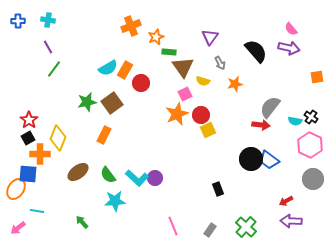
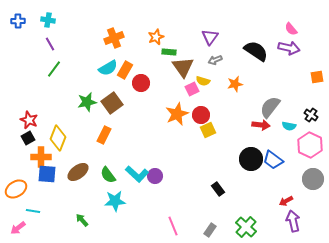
orange cross at (131, 26): moved 17 px left, 12 px down
purple line at (48, 47): moved 2 px right, 3 px up
black semicircle at (256, 51): rotated 15 degrees counterclockwise
gray arrow at (220, 63): moved 5 px left, 3 px up; rotated 96 degrees clockwise
pink square at (185, 94): moved 7 px right, 5 px up
black cross at (311, 117): moved 2 px up
red star at (29, 120): rotated 12 degrees counterclockwise
cyan semicircle at (295, 121): moved 6 px left, 5 px down
orange cross at (40, 154): moved 1 px right, 3 px down
blue trapezoid at (269, 160): moved 4 px right
blue square at (28, 174): moved 19 px right
cyan L-shape at (137, 178): moved 4 px up
purple circle at (155, 178): moved 2 px up
orange ellipse at (16, 189): rotated 25 degrees clockwise
black rectangle at (218, 189): rotated 16 degrees counterclockwise
cyan line at (37, 211): moved 4 px left
purple arrow at (291, 221): moved 2 px right; rotated 75 degrees clockwise
green arrow at (82, 222): moved 2 px up
